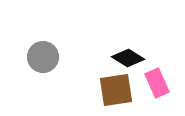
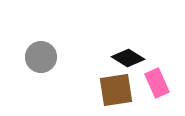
gray circle: moved 2 px left
